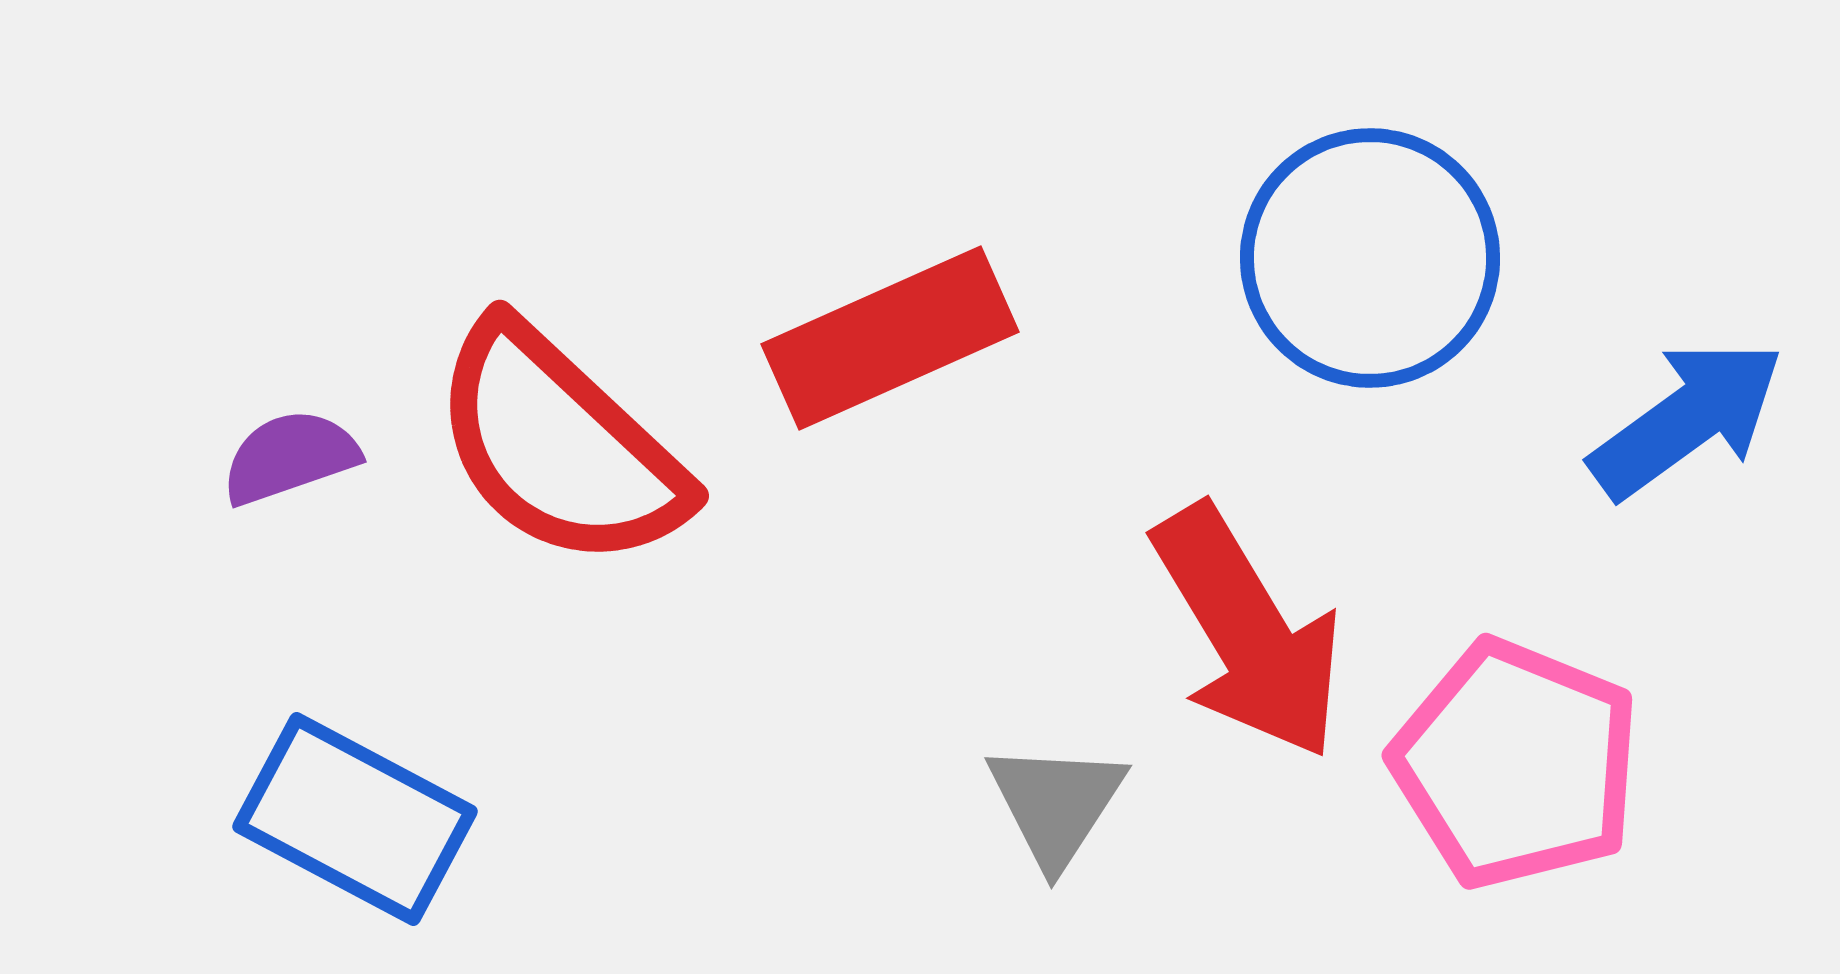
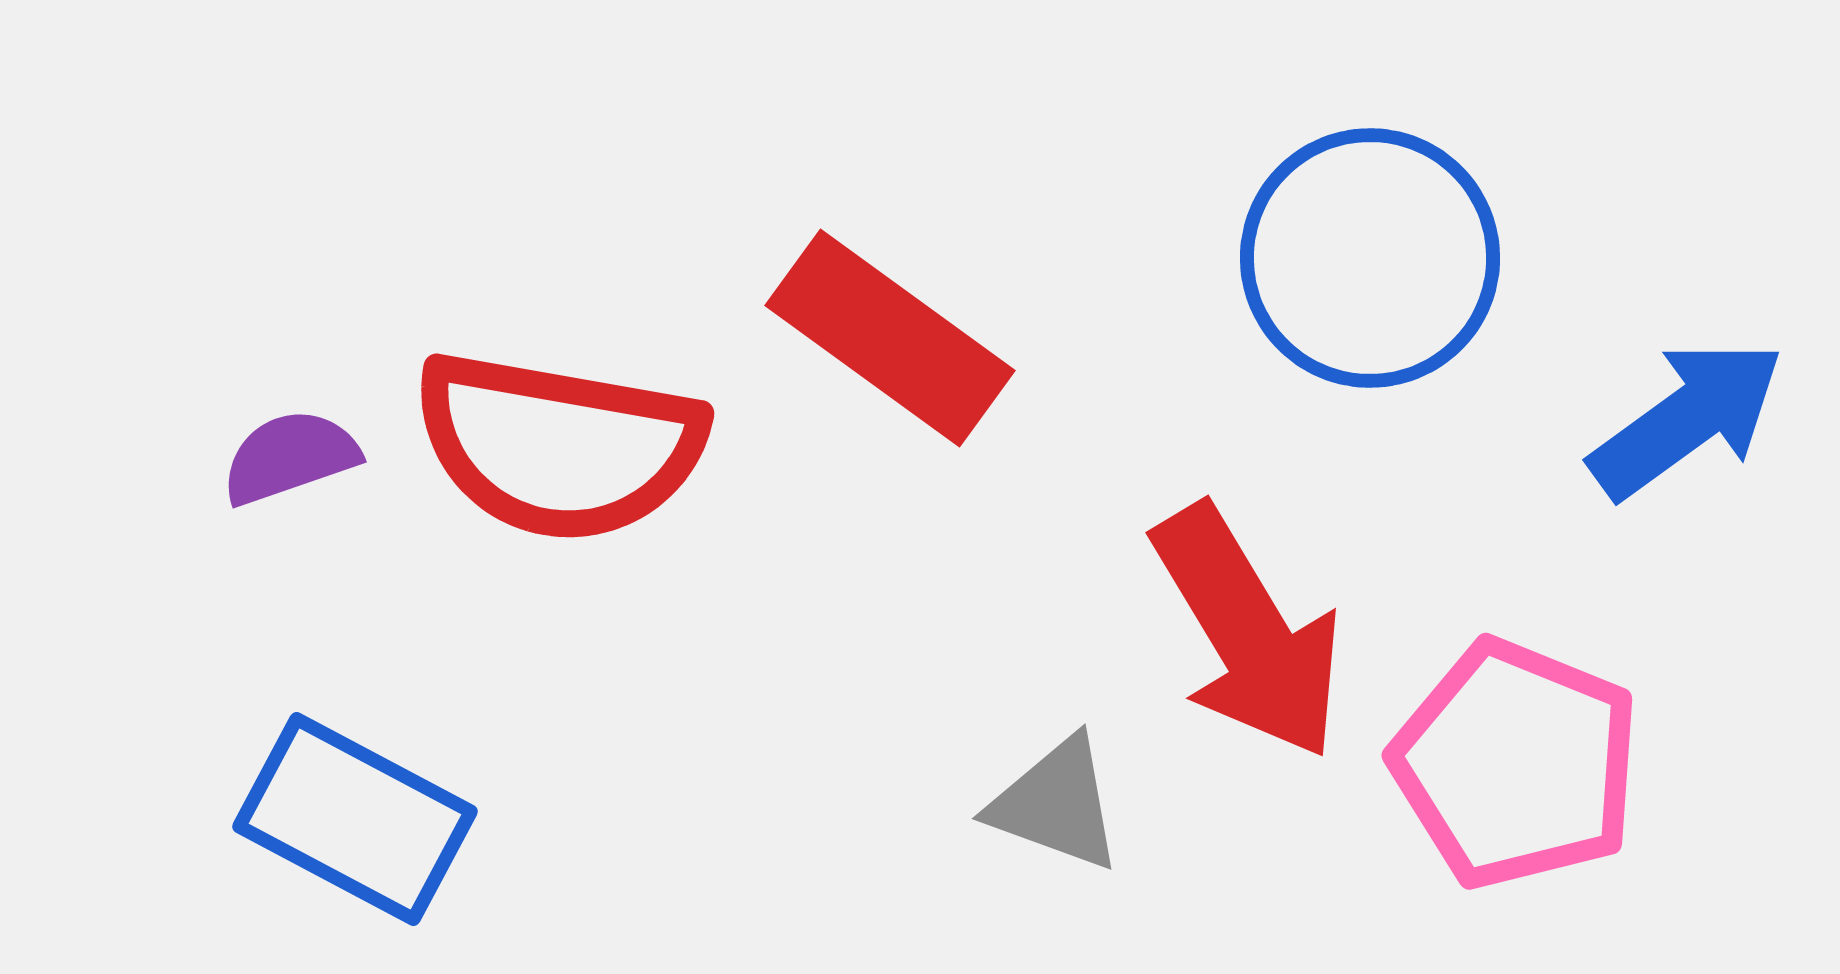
red rectangle: rotated 60 degrees clockwise
red semicircle: rotated 33 degrees counterclockwise
gray triangle: rotated 43 degrees counterclockwise
